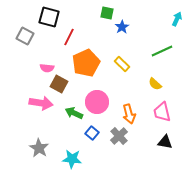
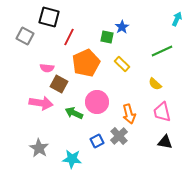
green square: moved 24 px down
blue square: moved 5 px right, 8 px down; rotated 24 degrees clockwise
